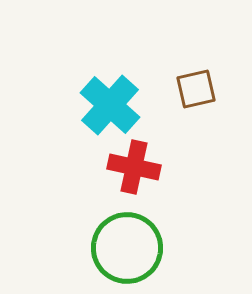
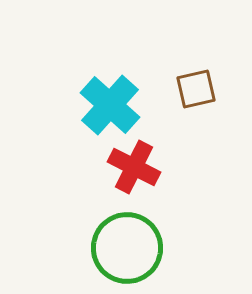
red cross: rotated 15 degrees clockwise
